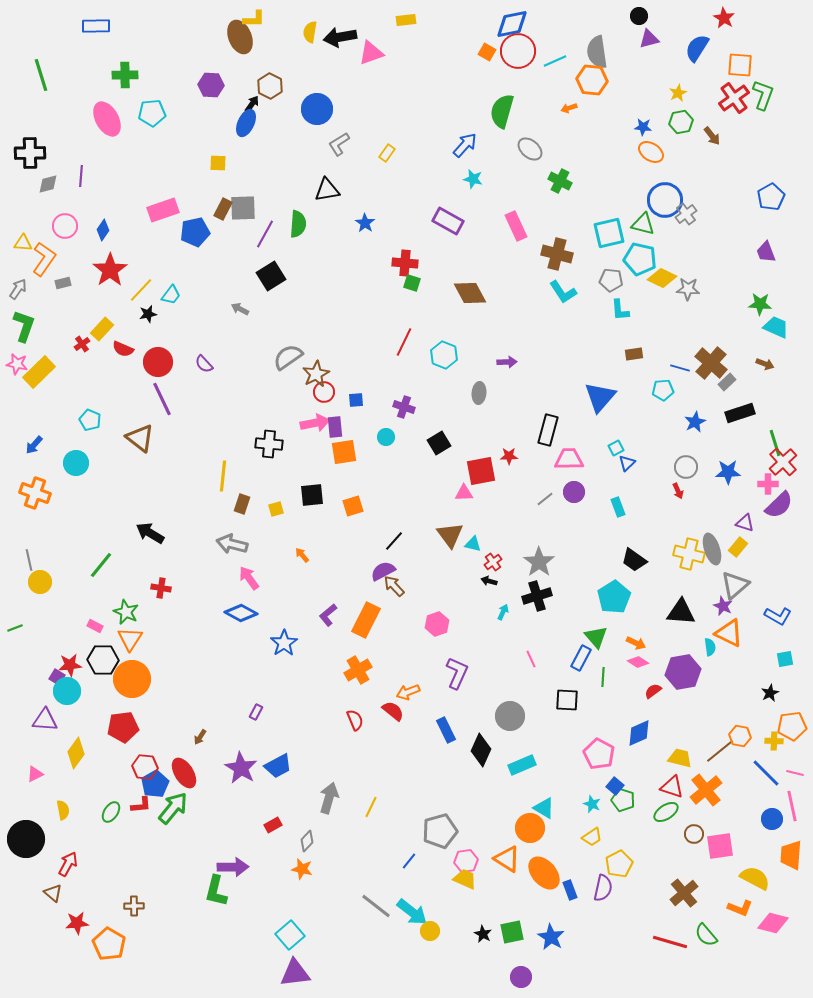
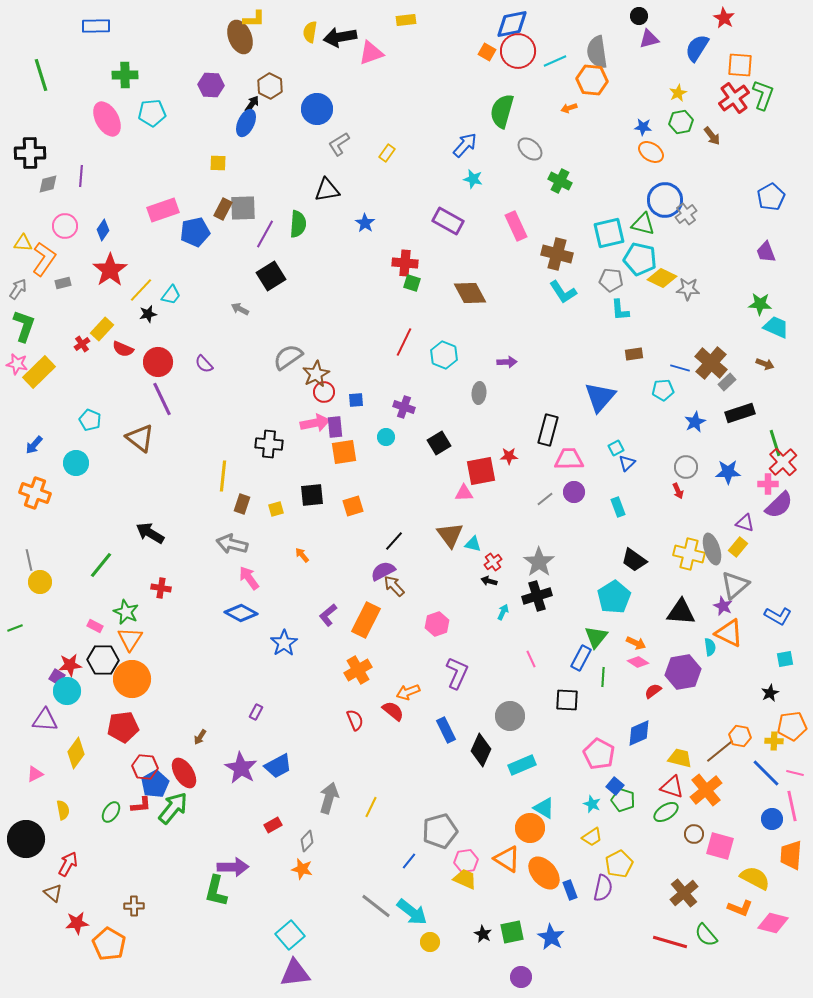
green triangle at (596, 637): rotated 20 degrees clockwise
pink square at (720, 846): rotated 24 degrees clockwise
yellow circle at (430, 931): moved 11 px down
